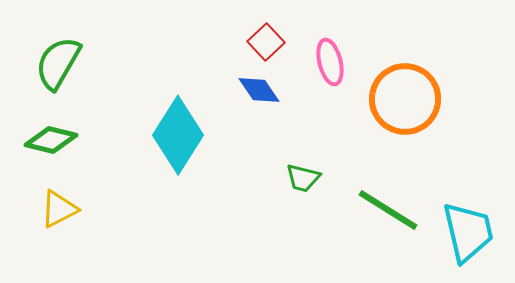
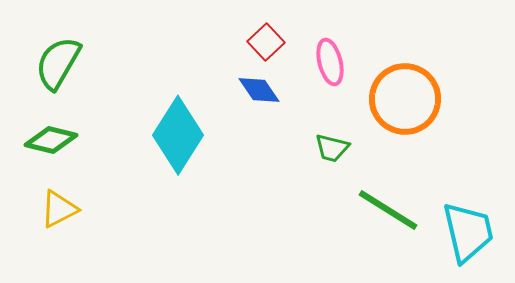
green trapezoid: moved 29 px right, 30 px up
